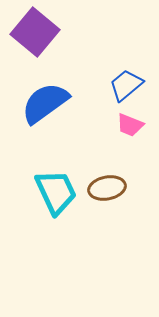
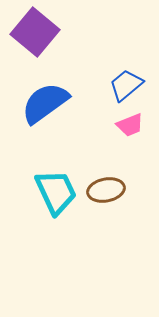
pink trapezoid: rotated 44 degrees counterclockwise
brown ellipse: moved 1 px left, 2 px down
